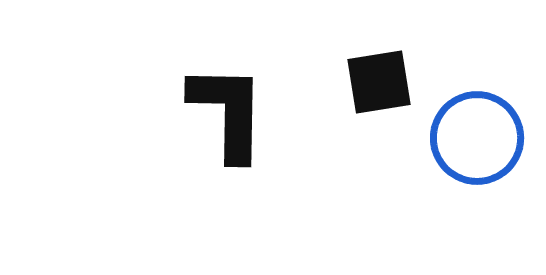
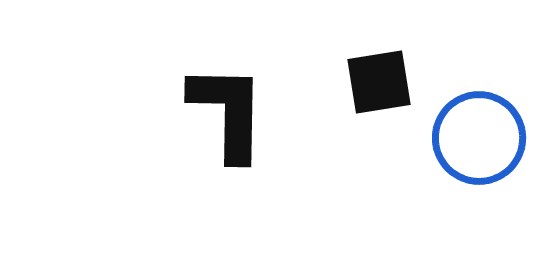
blue circle: moved 2 px right
